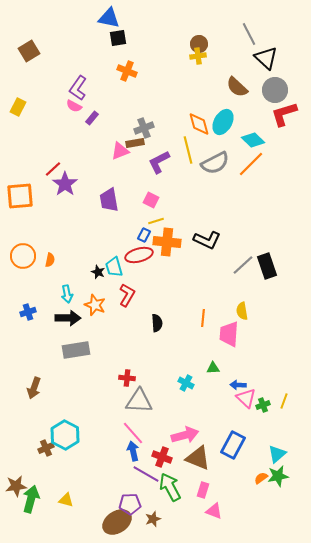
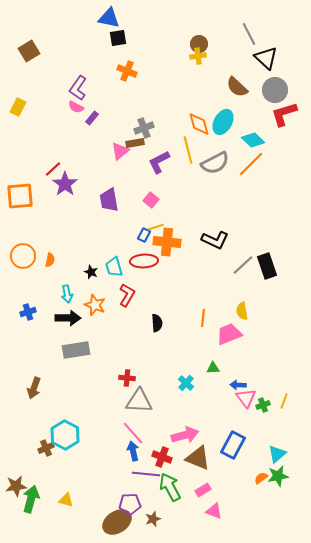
pink semicircle at (74, 106): moved 2 px right, 1 px down
pink triangle at (120, 151): rotated 18 degrees counterclockwise
pink square at (151, 200): rotated 14 degrees clockwise
yellow line at (156, 221): moved 6 px down
black L-shape at (207, 240): moved 8 px right
red ellipse at (139, 255): moved 5 px right, 6 px down; rotated 12 degrees clockwise
black star at (98, 272): moved 7 px left
pink trapezoid at (229, 334): rotated 64 degrees clockwise
cyan cross at (186, 383): rotated 14 degrees clockwise
pink triangle at (246, 398): rotated 10 degrees clockwise
purple line at (146, 474): rotated 24 degrees counterclockwise
pink rectangle at (203, 490): rotated 42 degrees clockwise
